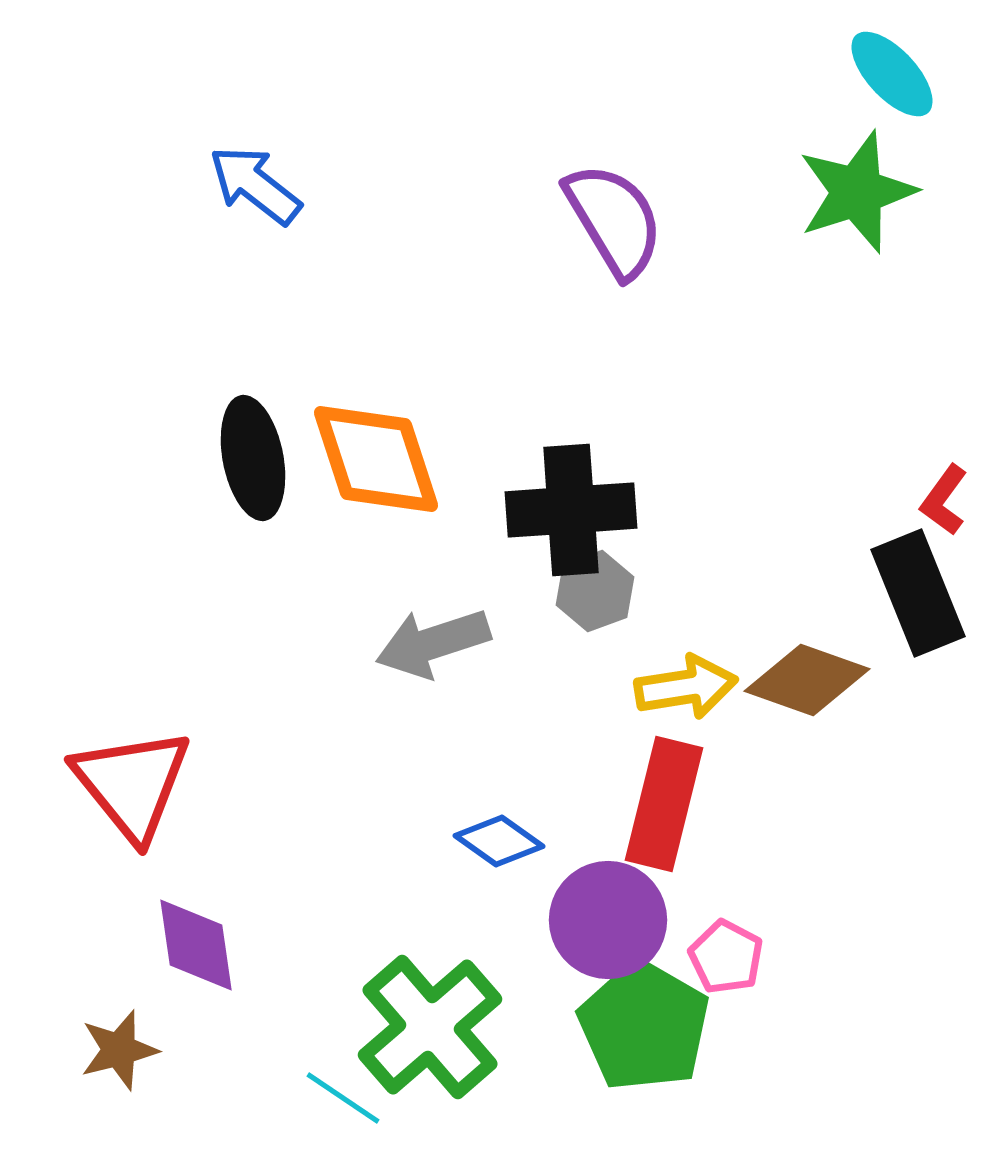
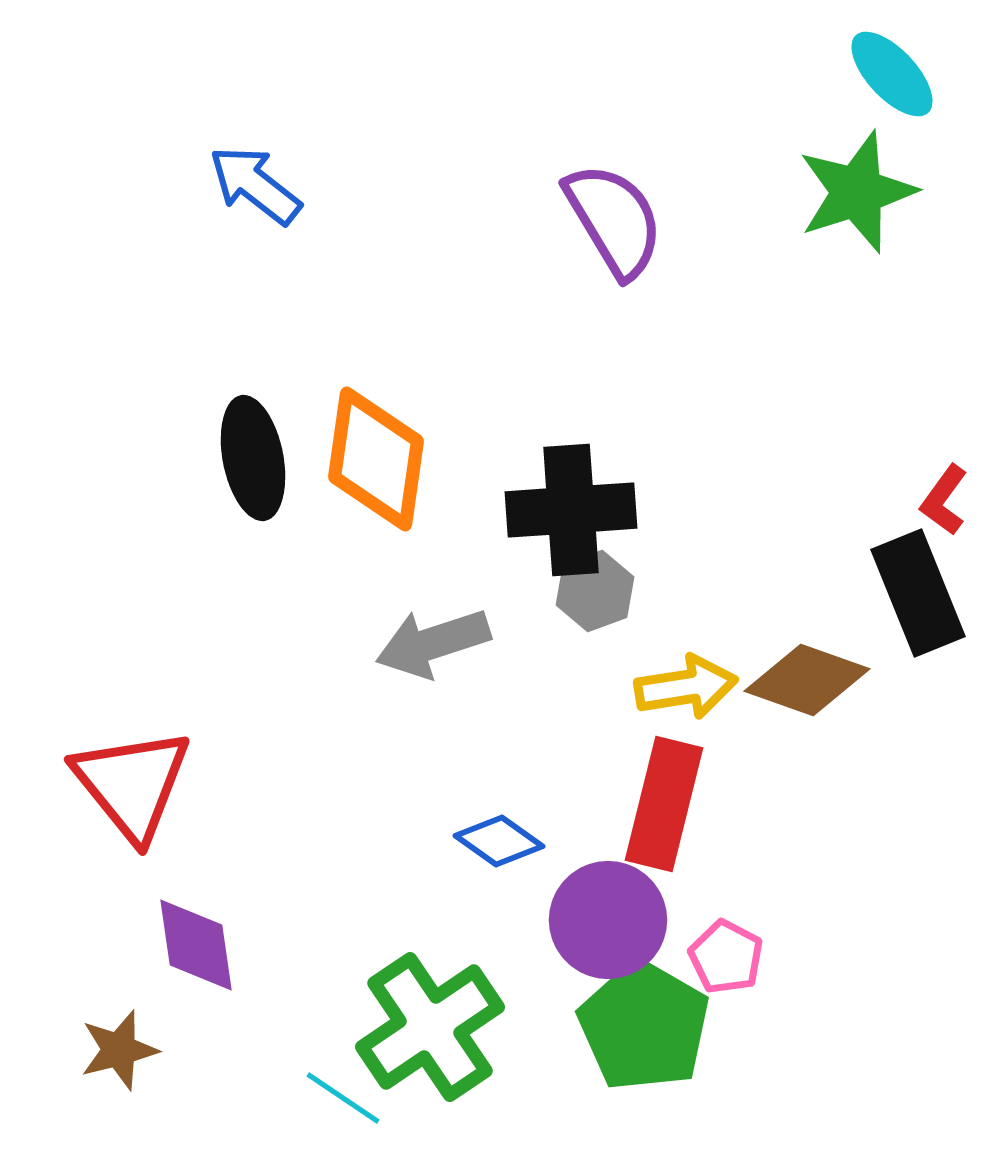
orange diamond: rotated 26 degrees clockwise
green cross: rotated 7 degrees clockwise
